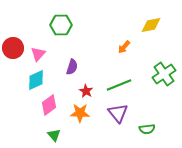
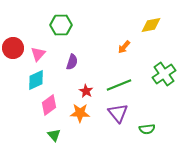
purple semicircle: moved 5 px up
